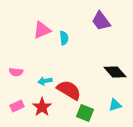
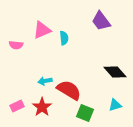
pink semicircle: moved 27 px up
